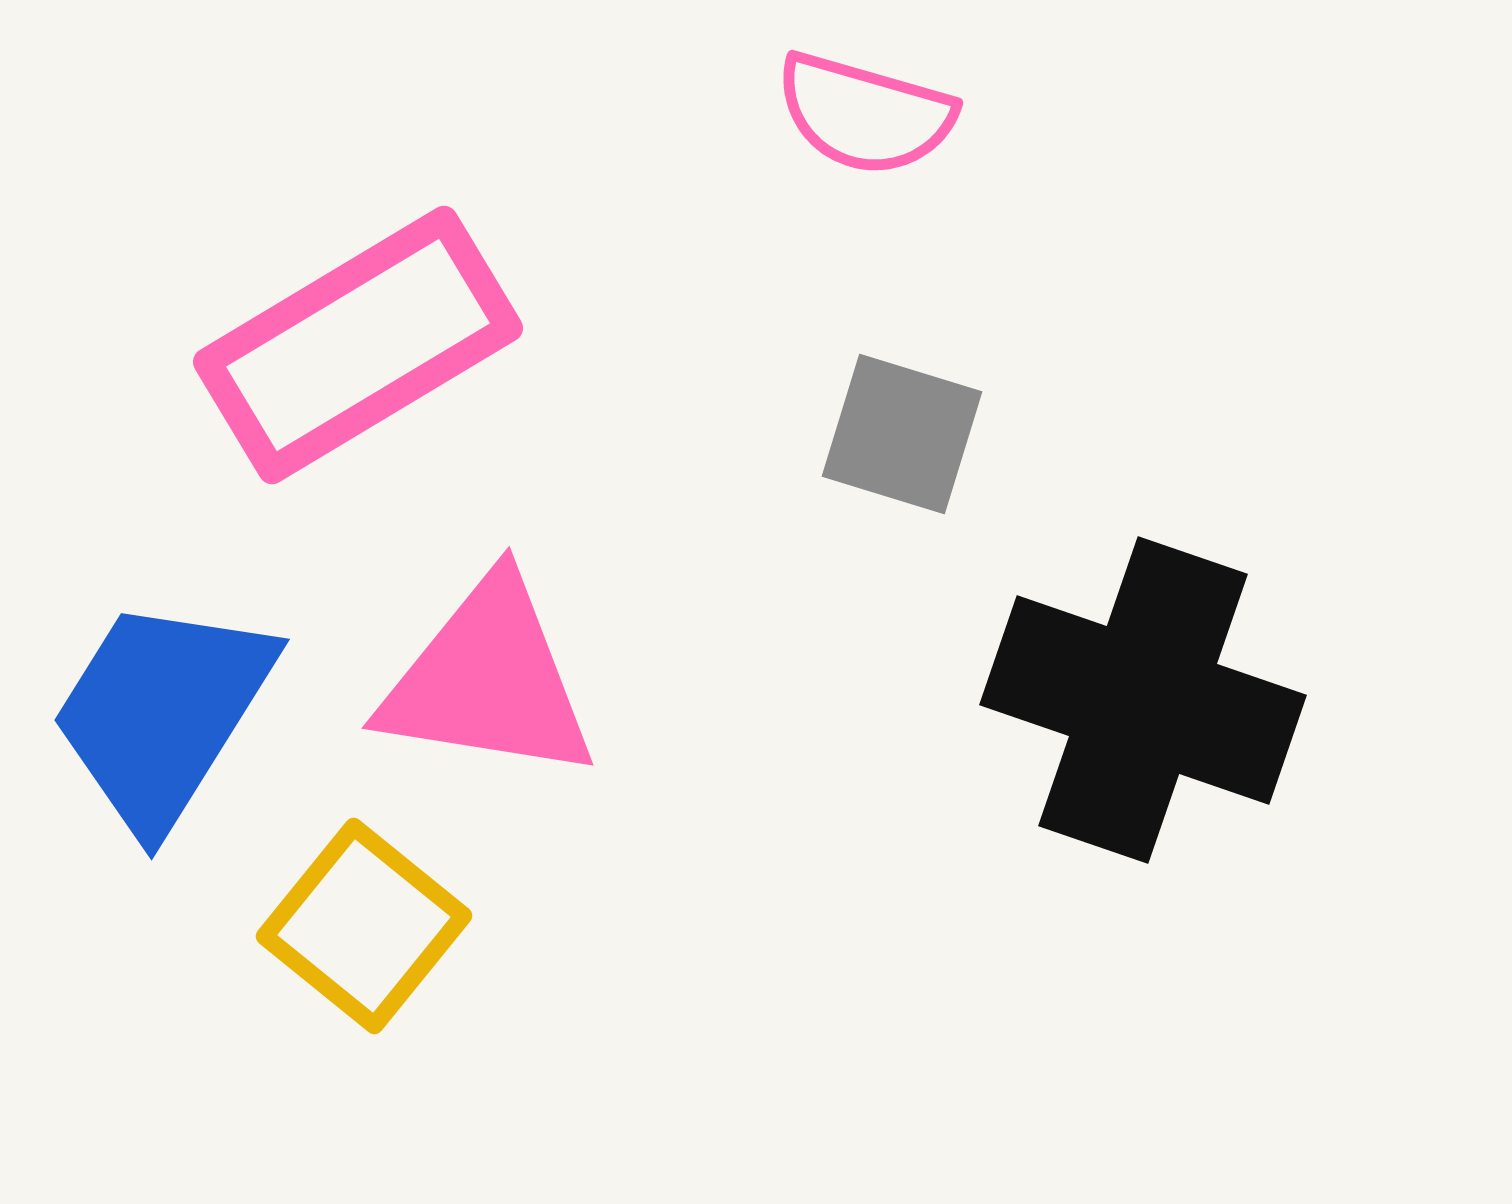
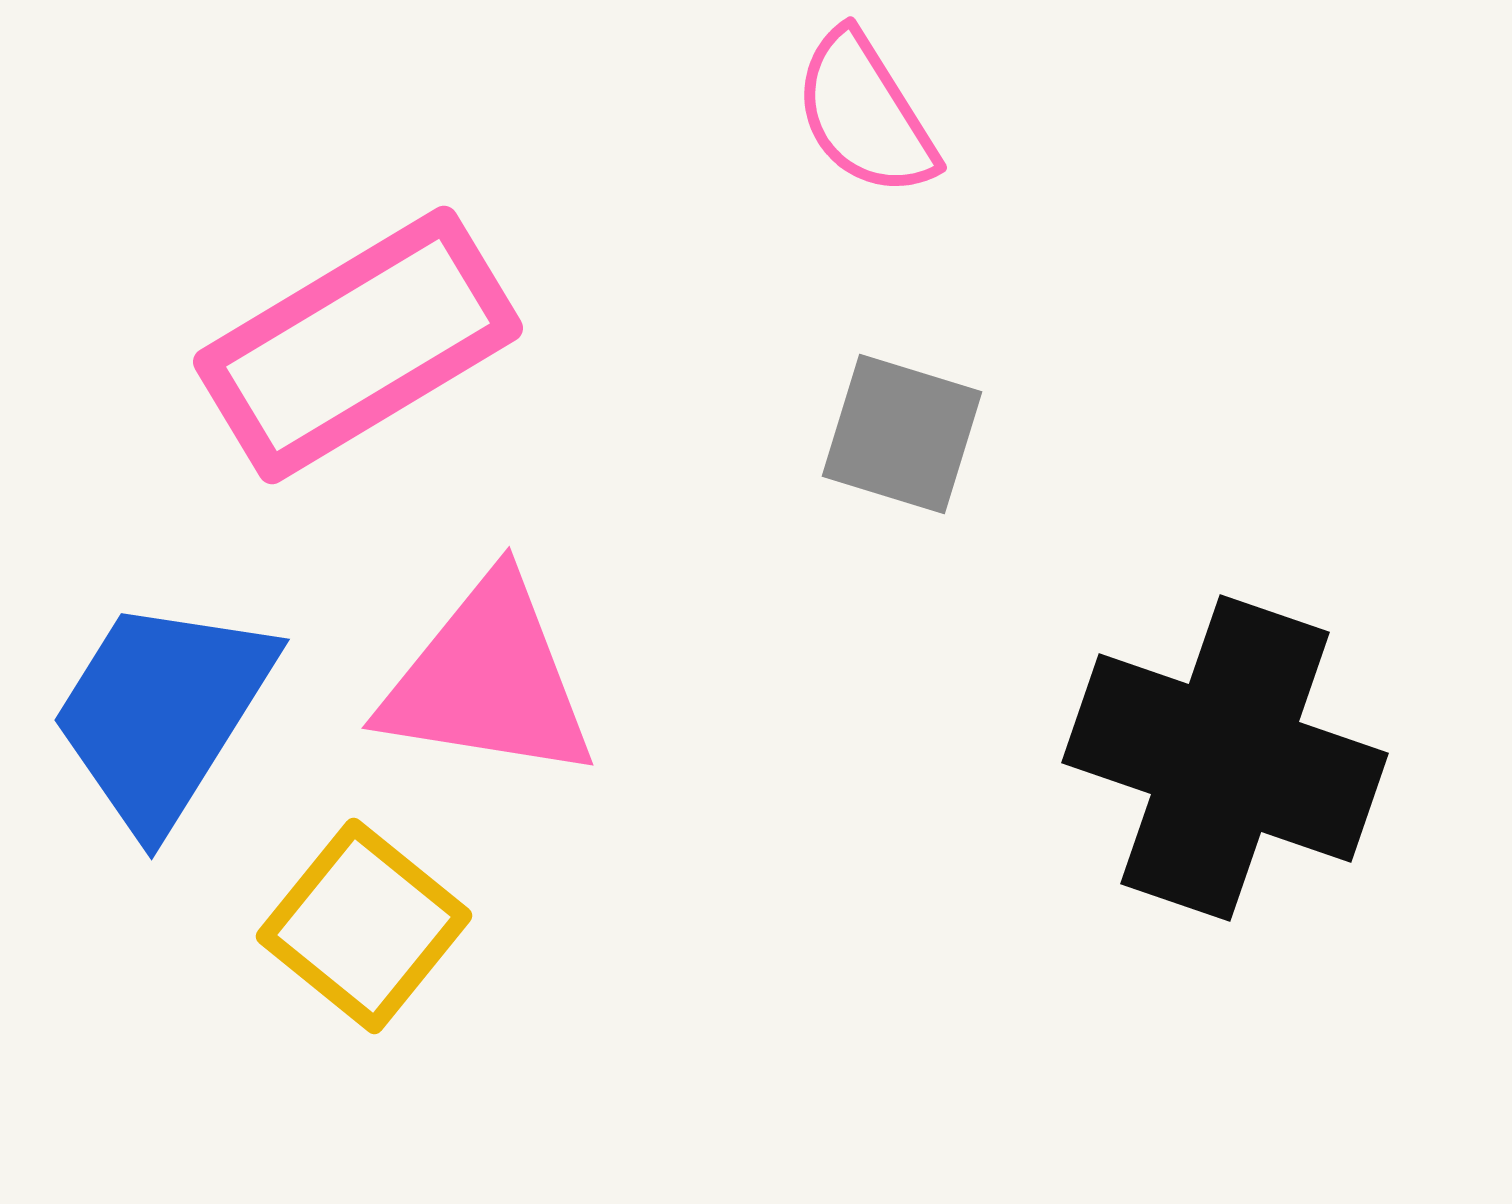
pink semicircle: rotated 42 degrees clockwise
black cross: moved 82 px right, 58 px down
